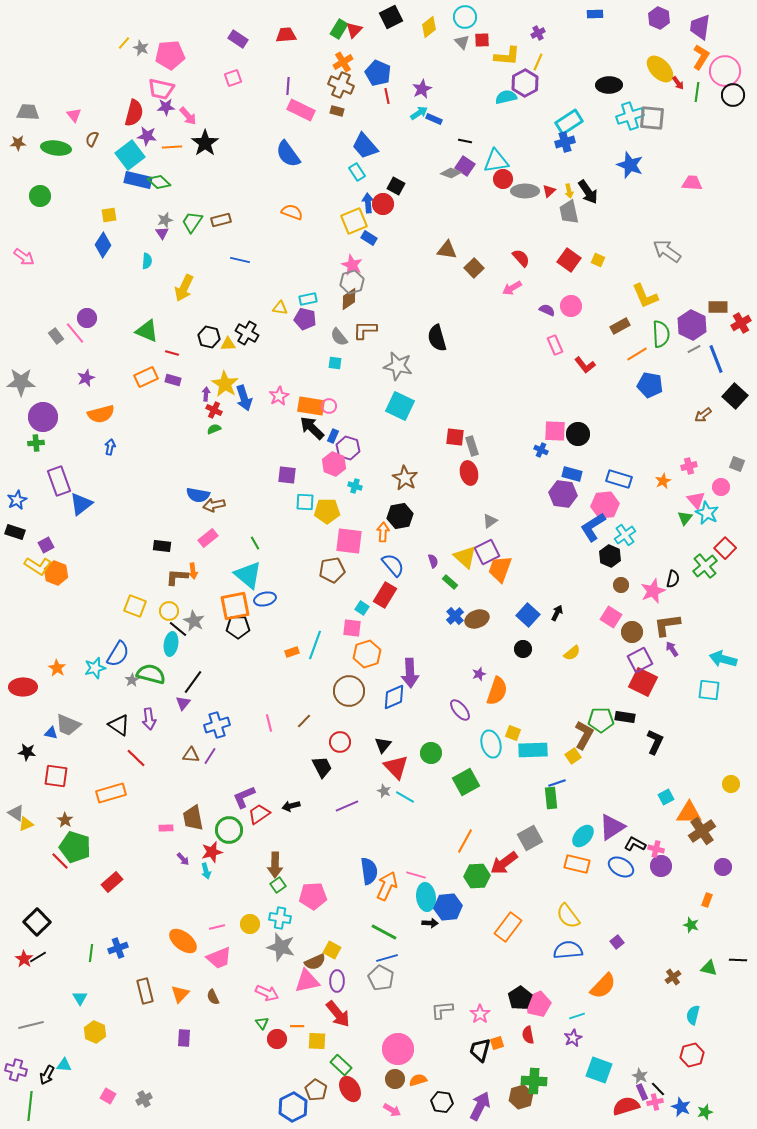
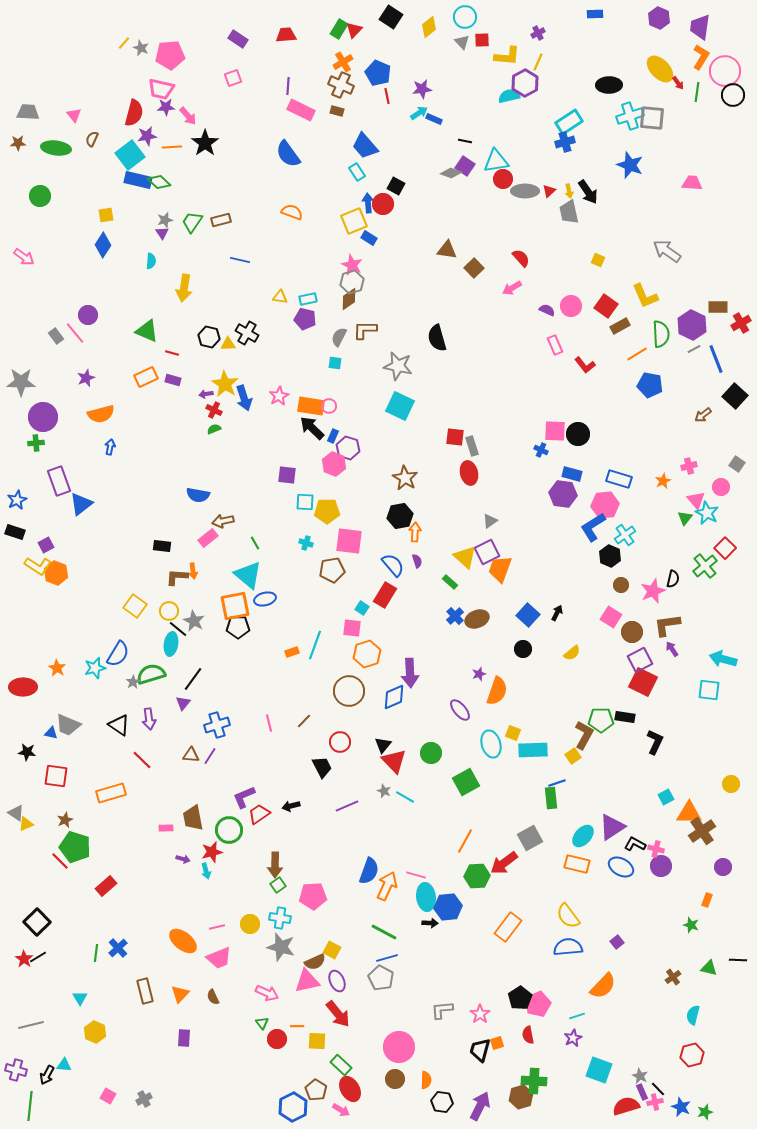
black square at (391, 17): rotated 30 degrees counterclockwise
purple star at (422, 89): rotated 18 degrees clockwise
cyan semicircle at (506, 97): moved 3 px right, 1 px up
purple star at (147, 136): rotated 18 degrees counterclockwise
yellow square at (109, 215): moved 3 px left
red square at (569, 260): moved 37 px right, 46 px down
cyan semicircle at (147, 261): moved 4 px right
yellow arrow at (184, 288): rotated 16 degrees counterclockwise
yellow triangle at (280, 308): moved 11 px up
purple circle at (87, 318): moved 1 px right, 3 px up
gray semicircle at (339, 337): rotated 66 degrees clockwise
purple arrow at (206, 394): rotated 104 degrees counterclockwise
gray square at (737, 464): rotated 14 degrees clockwise
cyan cross at (355, 486): moved 49 px left, 57 px down
brown arrow at (214, 505): moved 9 px right, 16 px down
orange arrow at (383, 532): moved 32 px right
purple semicircle at (433, 561): moved 16 px left
yellow square at (135, 606): rotated 15 degrees clockwise
green semicircle at (151, 674): rotated 32 degrees counterclockwise
gray star at (132, 680): moved 1 px right, 2 px down
black line at (193, 682): moved 3 px up
red line at (136, 758): moved 6 px right, 2 px down
red triangle at (396, 767): moved 2 px left, 6 px up
brown star at (65, 820): rotated 14 degrees clockwise
purple arrow at (183, 859): rotated 32 degrees counterclockwise
blue semicircle at (369, 871): rotated 28 degrees clockwise
red rectangle at (112, 882): moved 6 px left, 4 px down
blue cross at (118, 948): rotated 24 degrees counterclockwise
blue semicircle at (568, 950): moved 3 px up
green line at (91, 953): moved 5 px right
purple ellipse at (337, 981): rotated 25 degrees counterclockwise
pink circle at (398, 1049): moved 1 px right, 2 px up
orange semicircle at (418, 1080): moved 8 px right; rotated 108 degrees clockwise
pink arrow at (392, 1110): moved 51 px left
